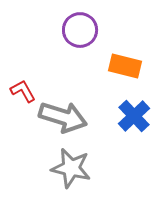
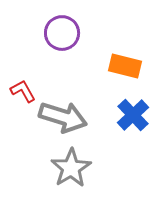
purple circle: moved 18 px left, 3 px down
blue cross: moved 1 px left, 1 px up
gray star: rotated 27 degrees clockwise
